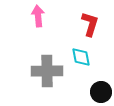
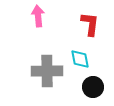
red L-shape: rotated 10 degrees counterclockwise
cyan diamond: moved 1 px left, 2 px down
black circle: moved 8 px left, 5 px up
